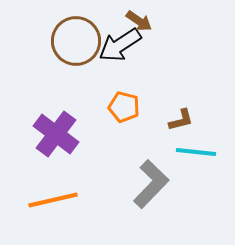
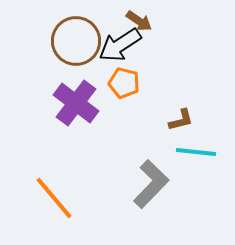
orange pentagon: moved 24 px up
purple cross: moved 20 px right, 31 px up
orange line: moved 1 px right, 2 px up; rotated 63 degrees clockwise
